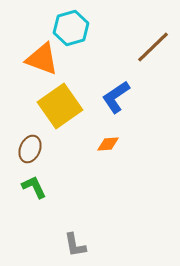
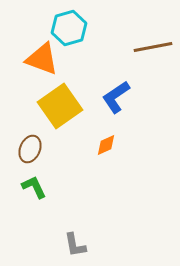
cyan hexagon: moved 2 px left
brown line: rotated 33 degrees clockwise
orange diamond: moved 2 px left, 1 px down; rotated 20 degrees counterclockwise
